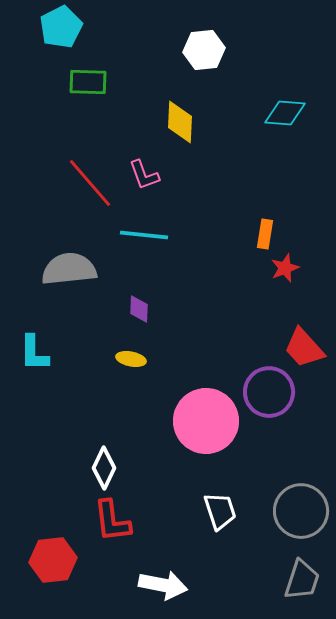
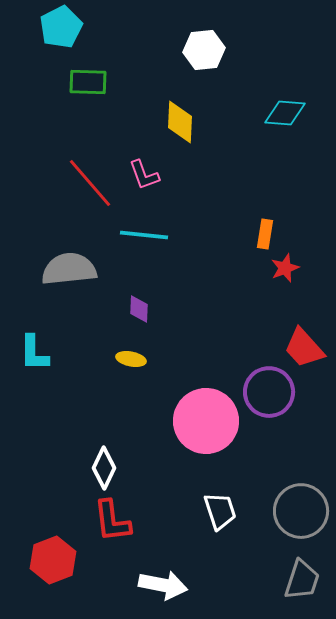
red hexagon: rotated 15 degrees counterclockwise
